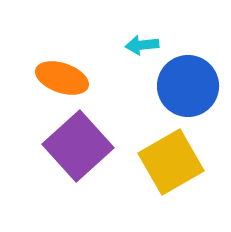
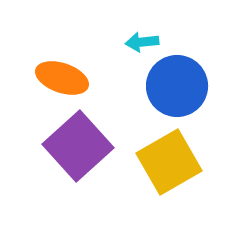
cyan arrow: moved 3 px up
blue circle: moved 11 px left
yellow square: moved 2 px left
